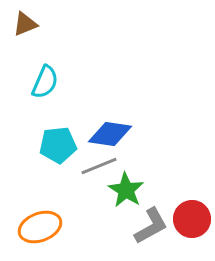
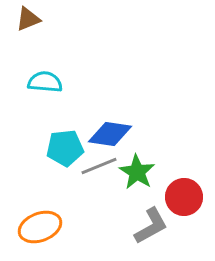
brown triangle: moved 3 px right, 5 px up
cyan semicircle: rotated 108 degrees counterclockwise
cyan pentagon: moved 7 px right, 3 px down
green star: moved 11 px right, 18 px up
red circle: moved 8 px left, 22 px up
